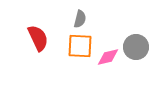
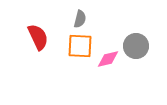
red semicircle: moved 1 px up
gray circle: moved 1 px up
pink diamond: moved 2 px down
